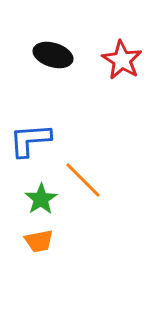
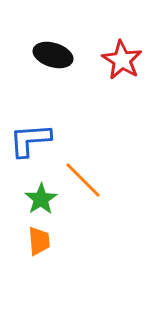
orange trapezoid: rotated 84 degrees counterclockwise
